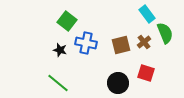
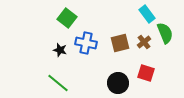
green square: moved 3 px up
brown square: moved 1 px left, 2 px up
